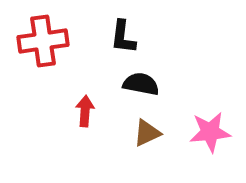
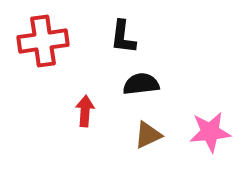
black semicircle: rotated 18 degrees counterclockwise
brown triangle: moved 1 px right, 2 px down
